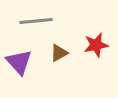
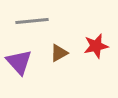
gray line: moved 4 px left
red star: moved 1 px down
